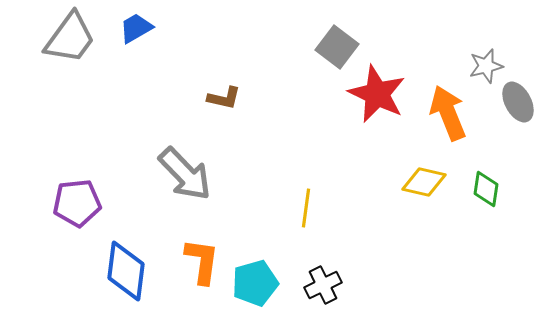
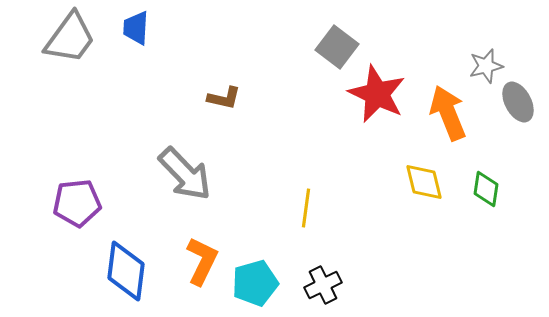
blue trapezoid: rotated 57 degrees counterclockwise
yellow diamond: rotated 63 degrees clockwise
orange L-shape: rotated 18 degrees clockwise
